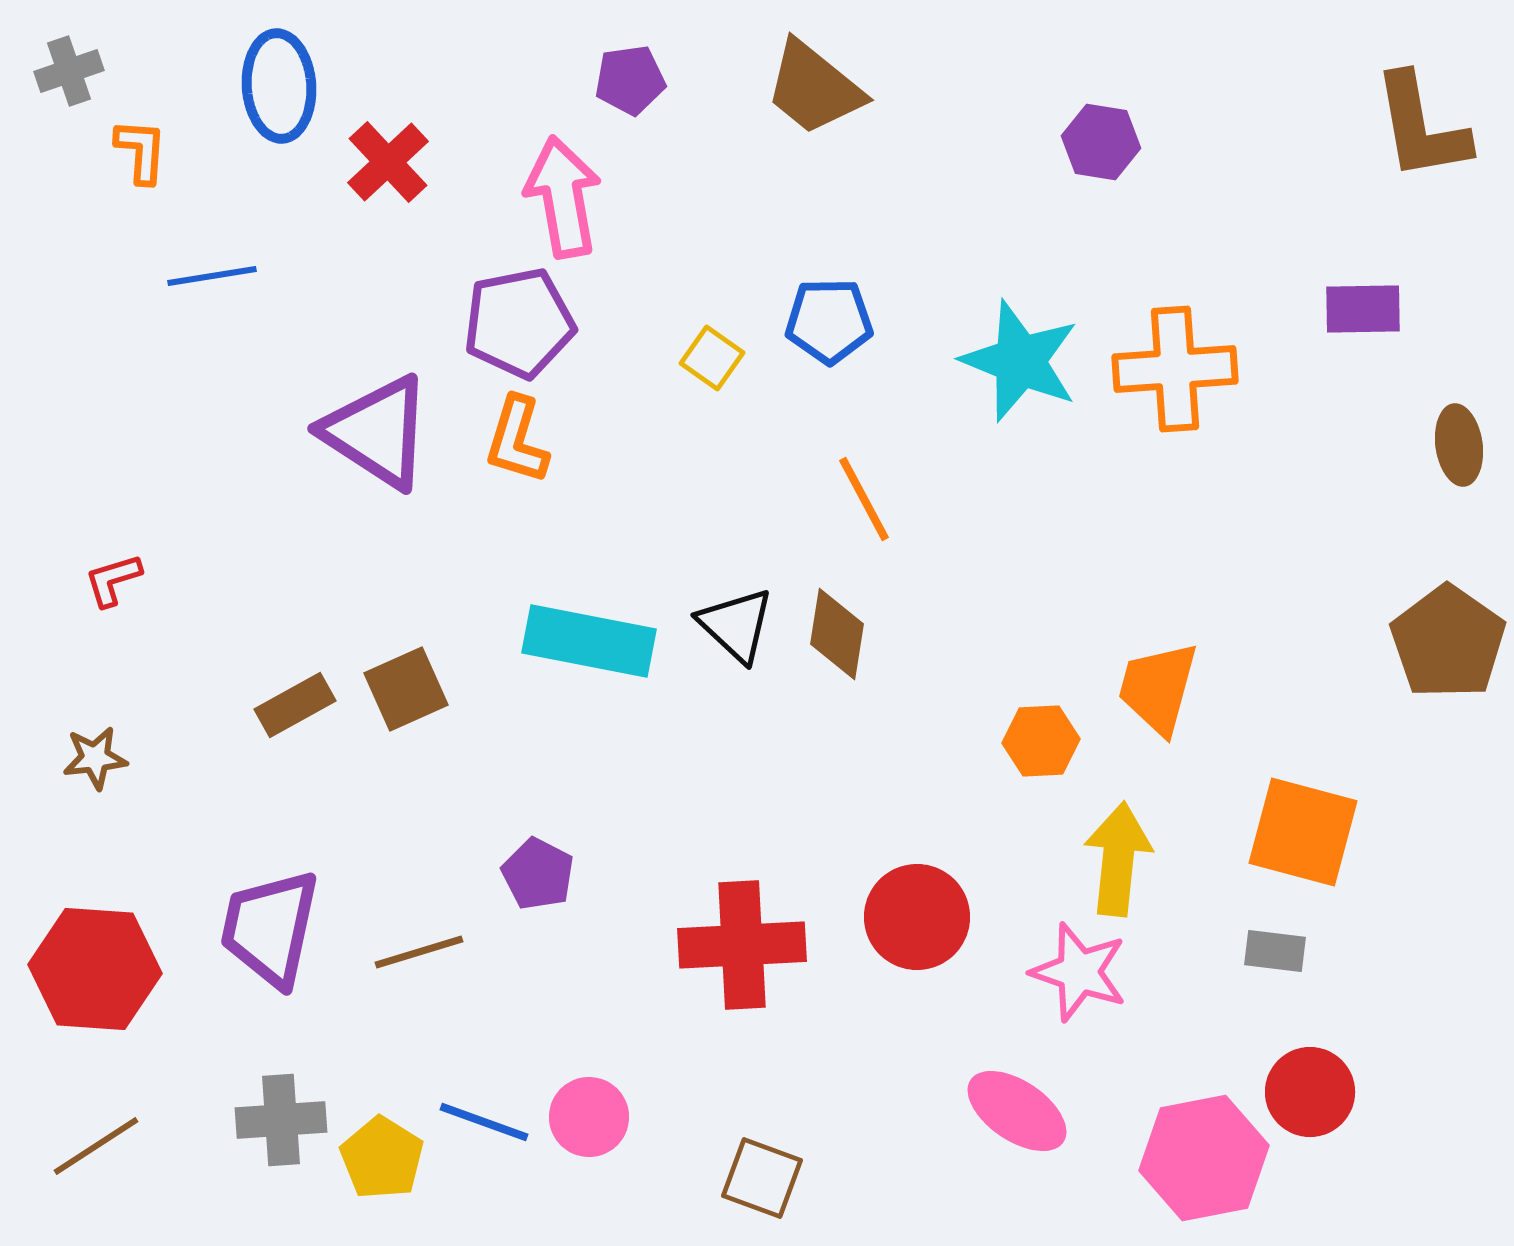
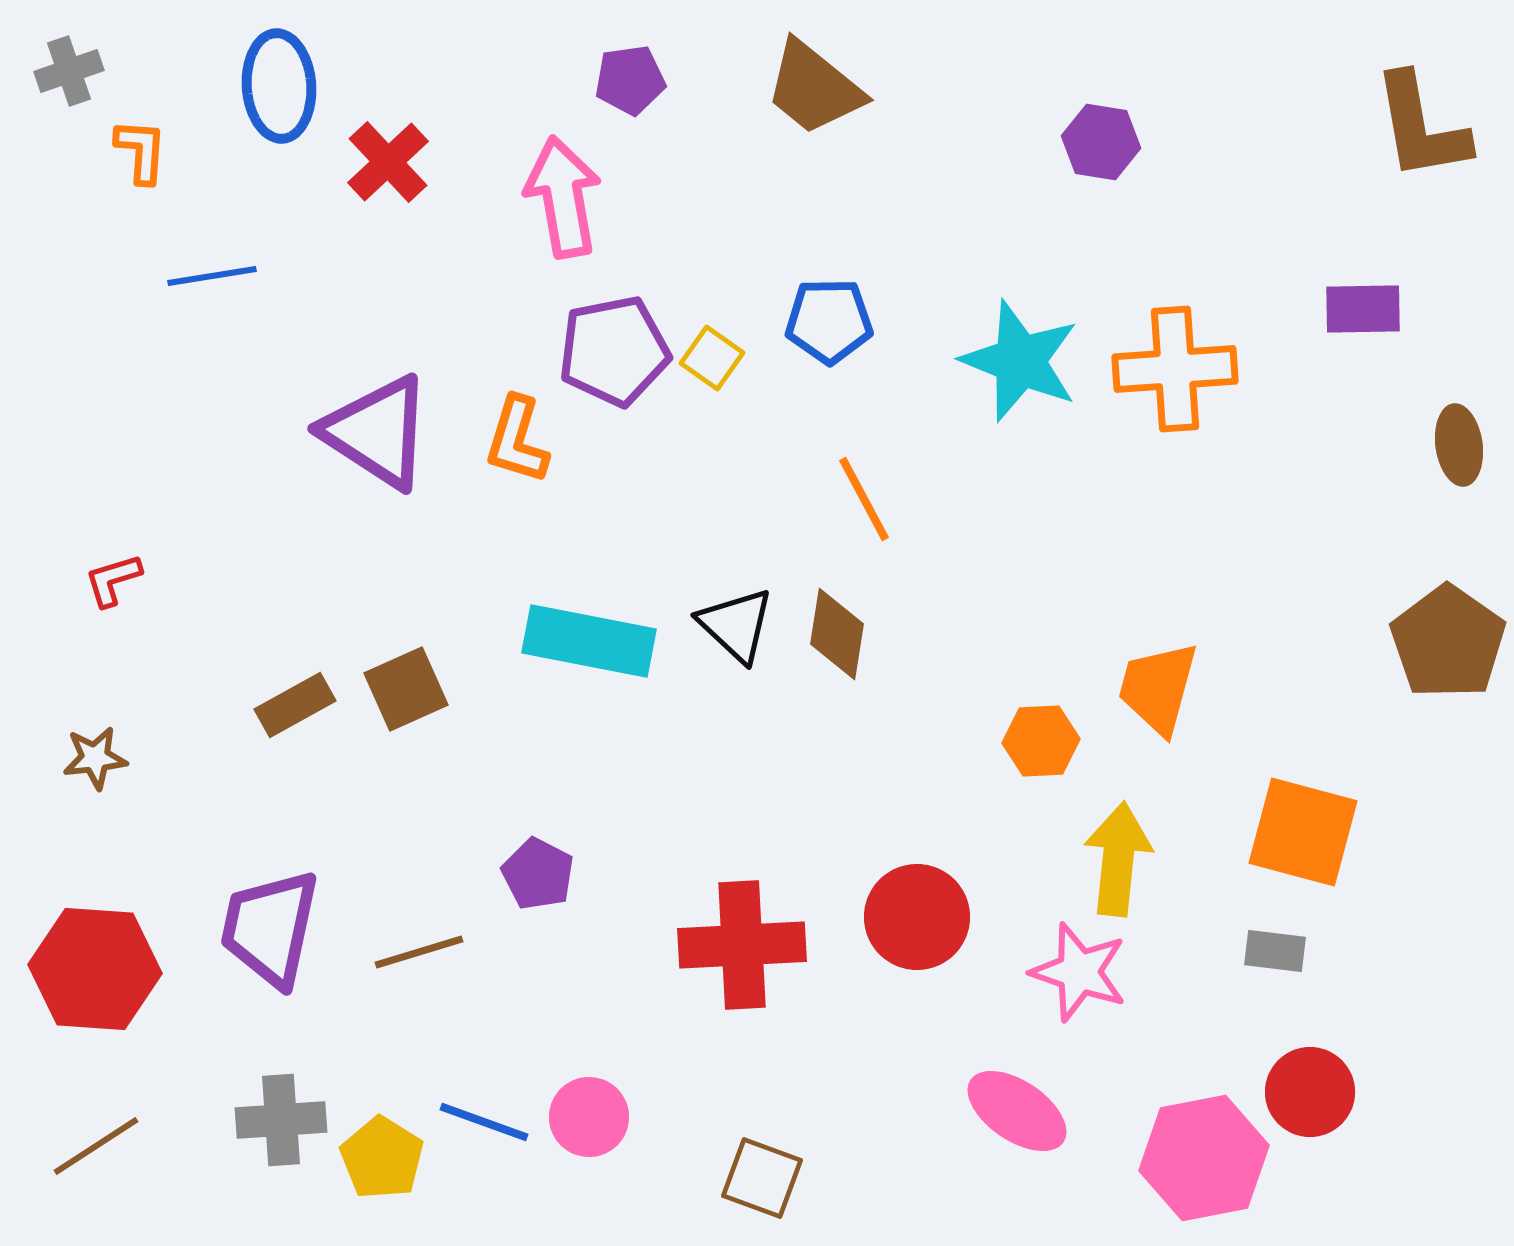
purple pentagon at (519, 323): moved 95 px right, 28 px down
